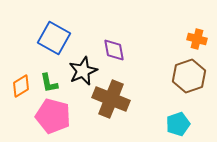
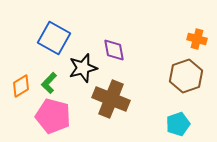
black star: moved 3 px up; rotated 8 degrees clockwise
brown hexagon: moved 3 px left
green L-shape: rotated 55 degrees clockwise
